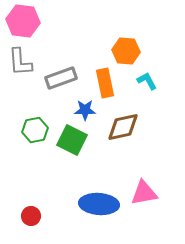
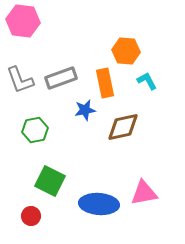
gray L-shape: moved 18 px down; rotated 16 degrees counterclockwise
blue star: rotated 10 degrees counterclockwise
green square: moved 22 px left, 41 px down
